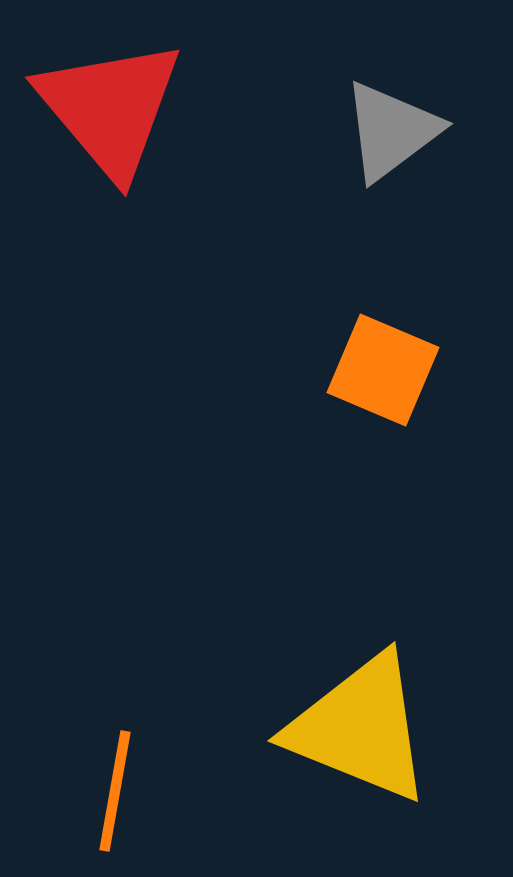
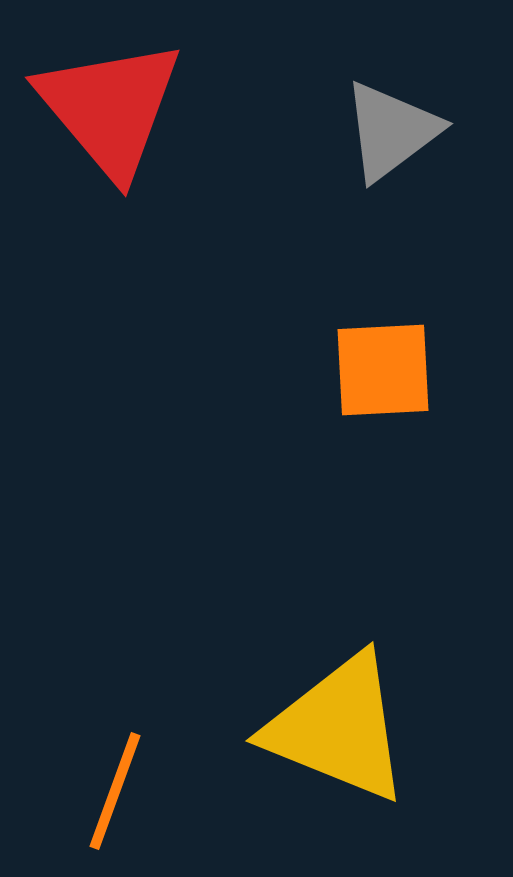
orange square: rotated 26 degrees counterclockwise
yellow triangle: moved 22 px left
orange line: rotated 10 degrees clockwise
